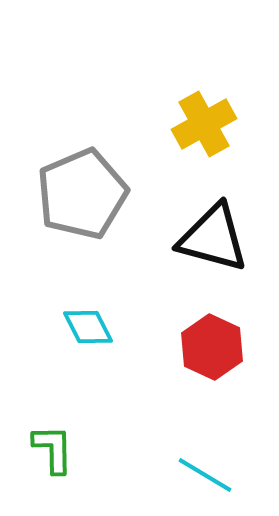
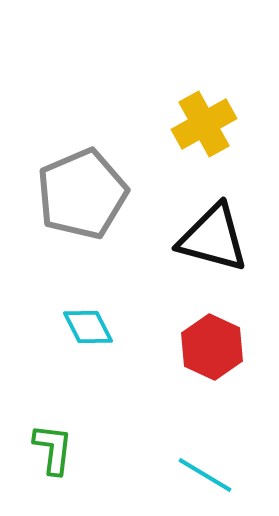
green L-shape: rotated 8 degrees clockwise
